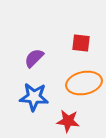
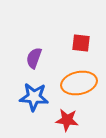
purple semicircle: rotated 25 degrees counterclockwise
orange ellipse: moved 5 px left
red star: moved 1 px left, 1 px up
